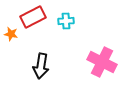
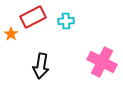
orange star: rotated 24 degrees clockwise
